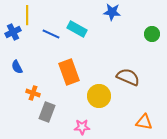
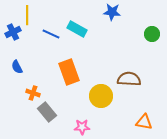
brown semicircle: moved 1 px right, 2 px down; rotated 20 degrees counterclockwise
yellow circle: moved 2 px right
gray rectangle: rotated 60 degrees counterclockwise
